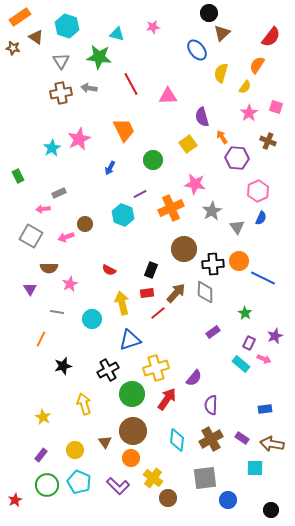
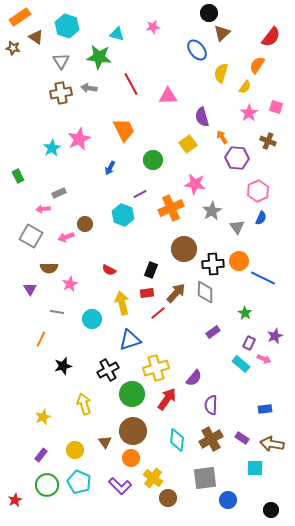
yellow star at (43, 417): rotated 21 degrees clockwise
purple L-shape at (118, 486): moved 2 px right
